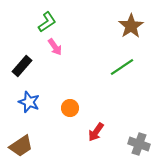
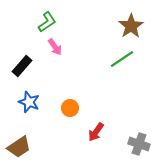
green line: moved 8 px up
brown trapezoid: moved 2 px left, 1 px down
